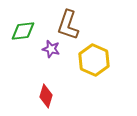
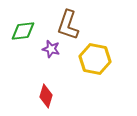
yellow hexagon: moved 1 px right, 1 px up; rotated 12 degrees counterclockwise
